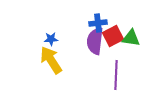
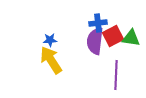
blue star: moved 1 px left, 1 px down
